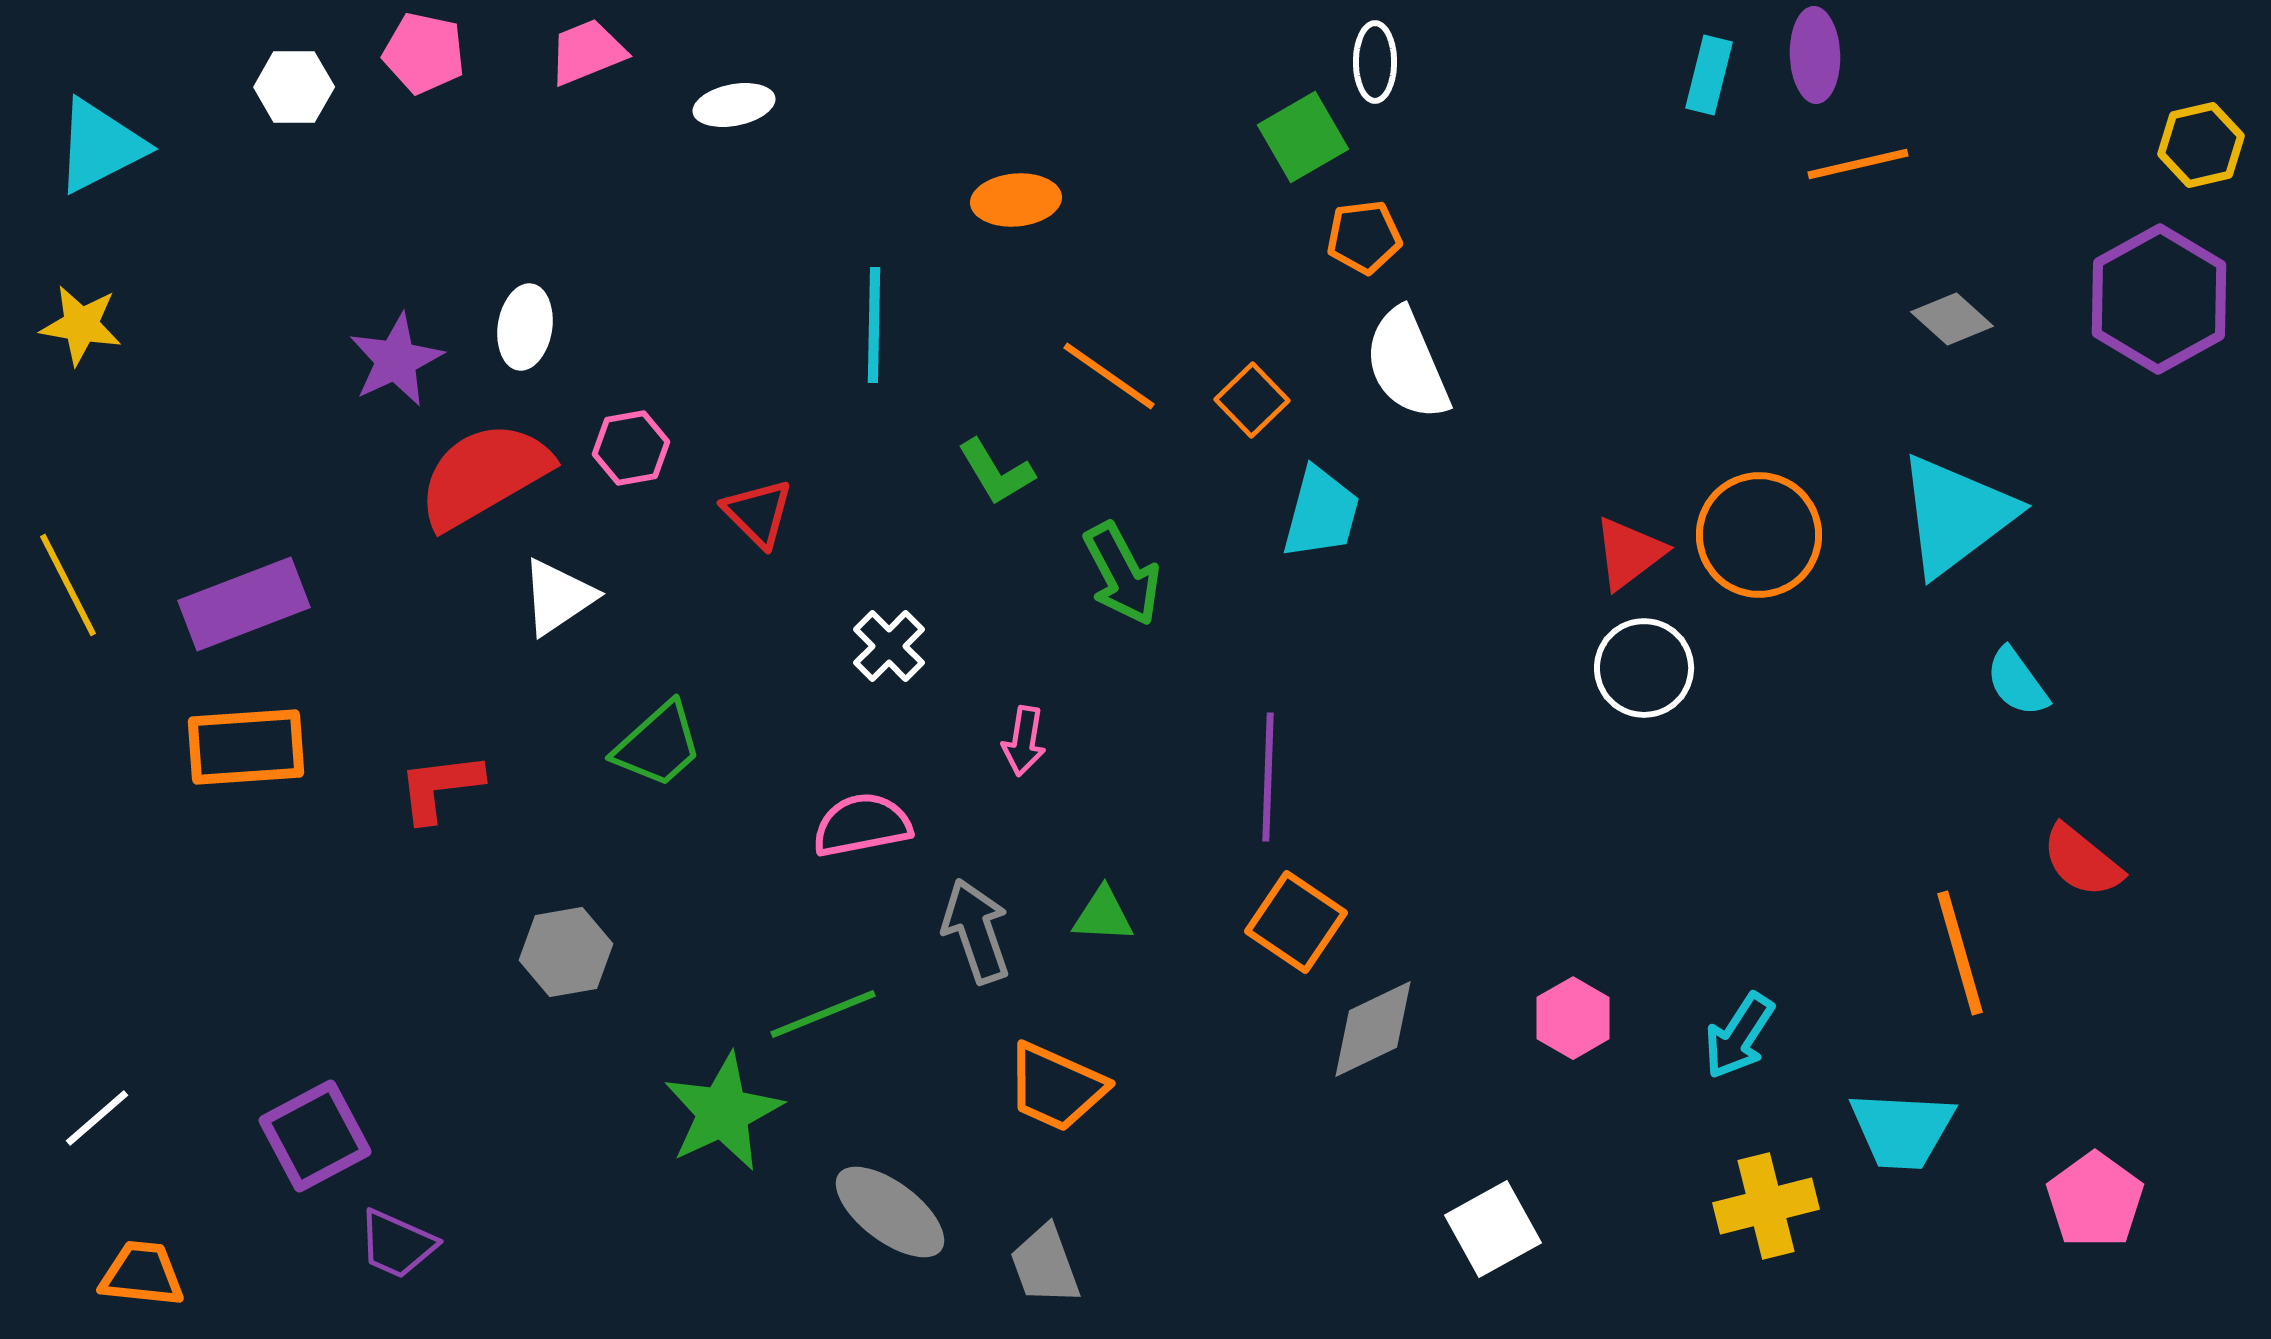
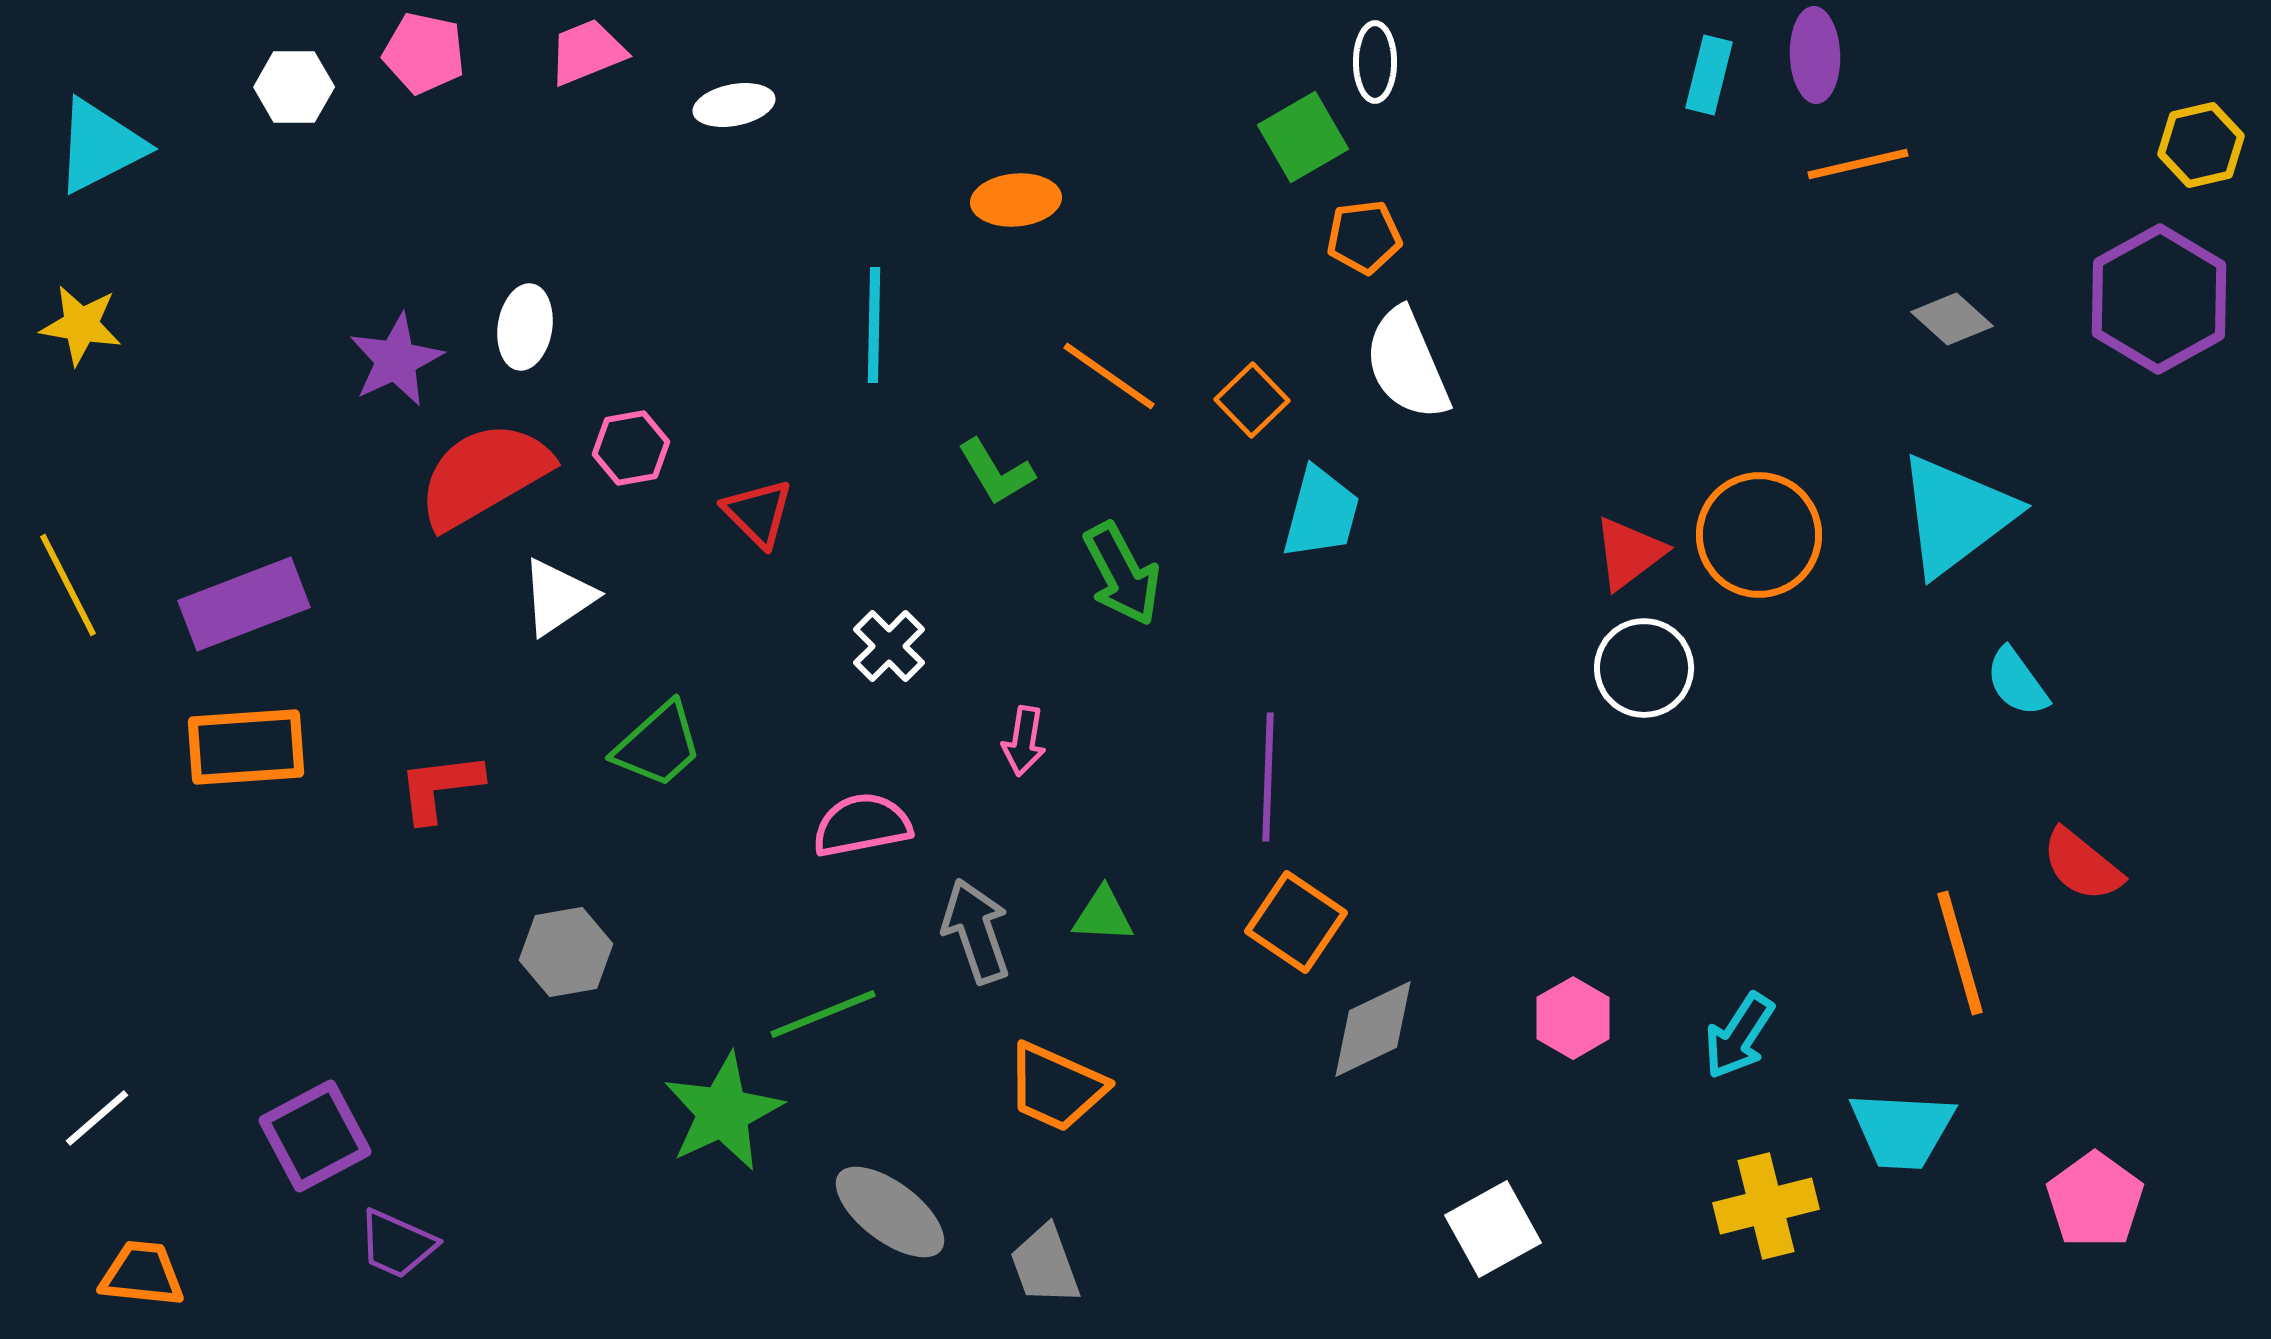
red semicircle at (2082, 861): moved 4 px down
